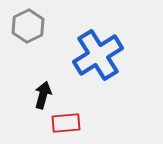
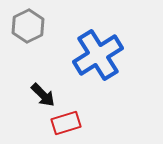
black arrow: rotated 120 degrees clockwise
red rectangle: rotated 12 degrees counterclockwise
